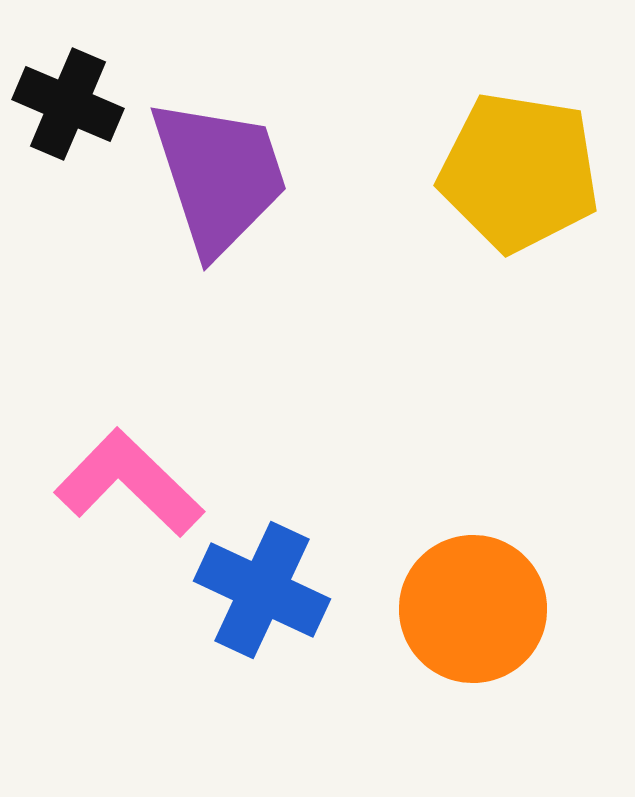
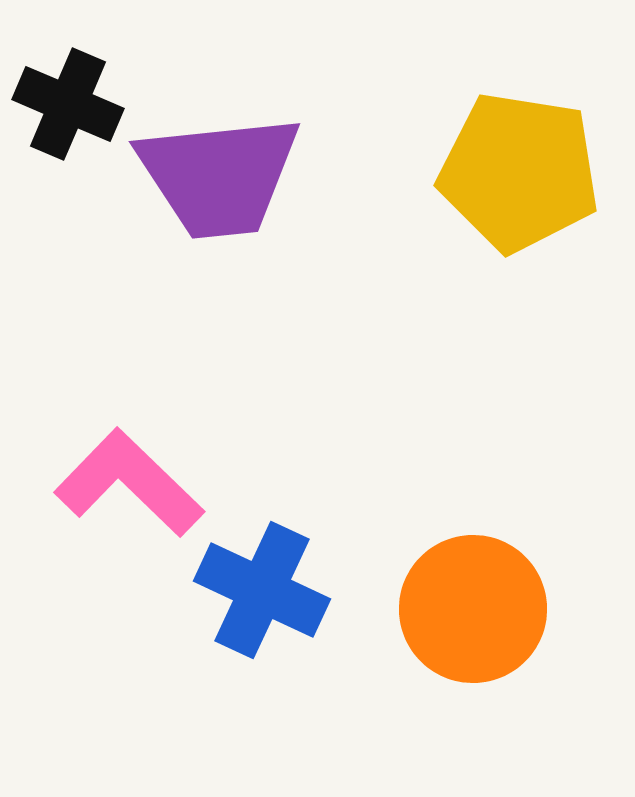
purple trapezoid: rotated 102 degrees clockwise
